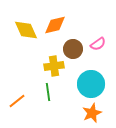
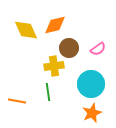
pink semicircle: moved 5 px down
brown circle: moved 4 px left, 1 px up
orange line: rotated 48 degrees clockwise
